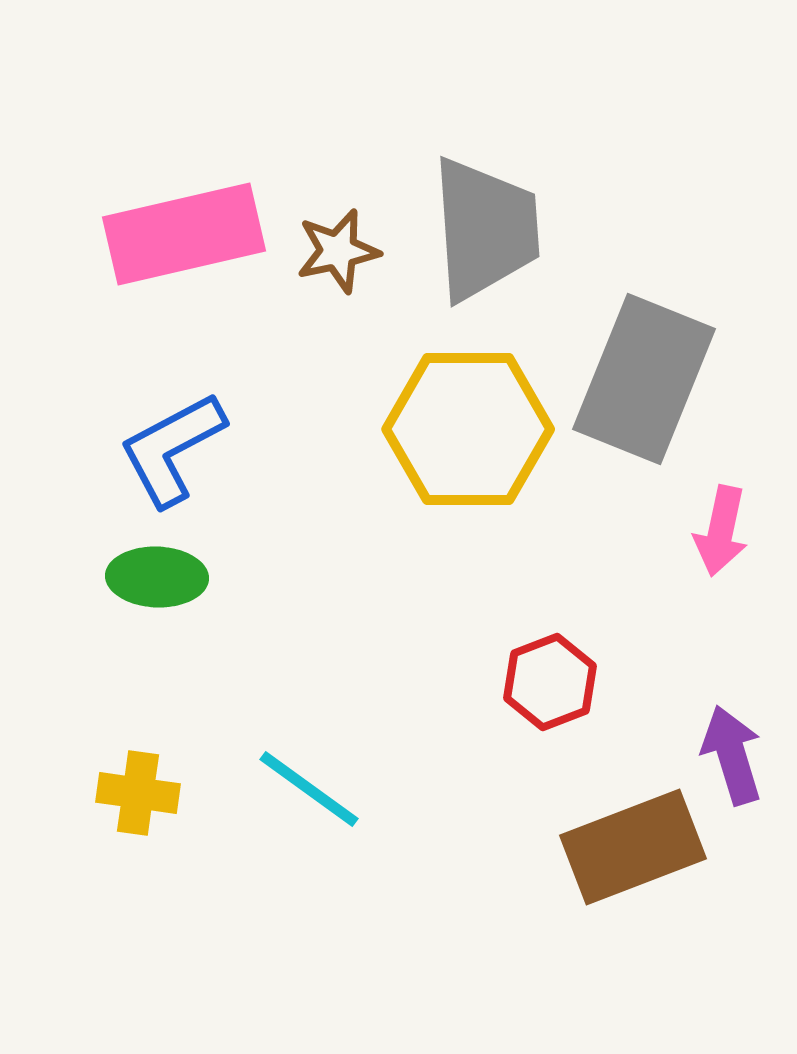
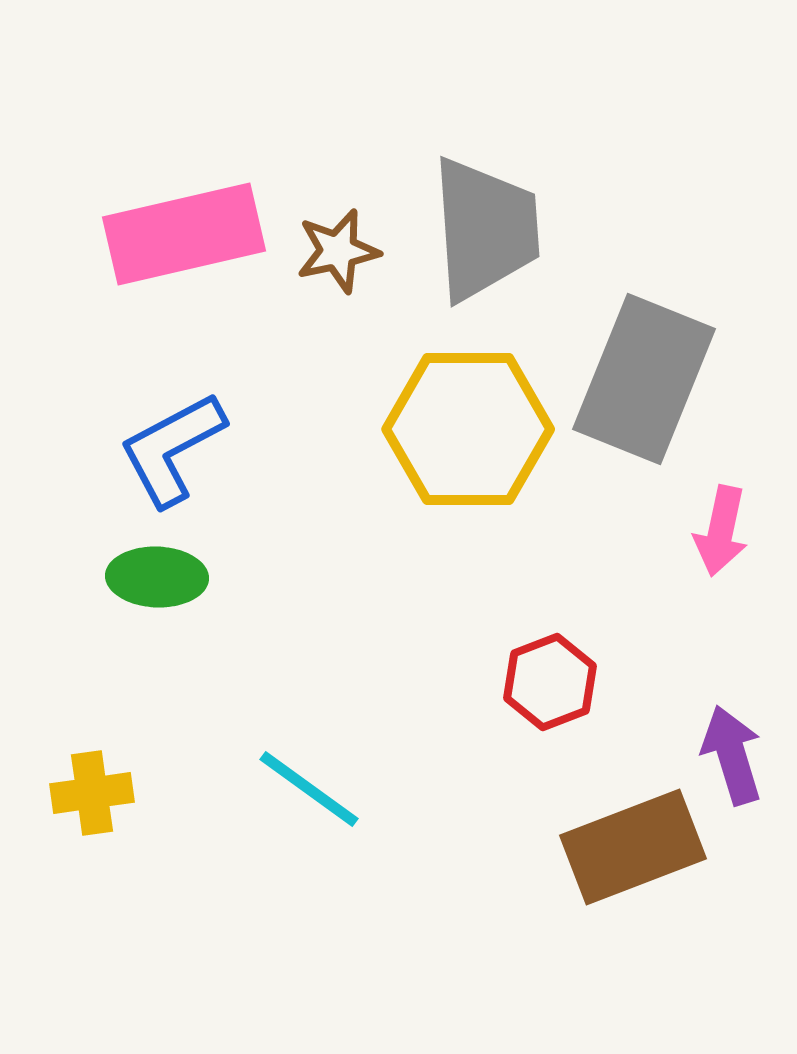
yellow cross: moved 46 px left; rotated 16 degrees counterclockwise
